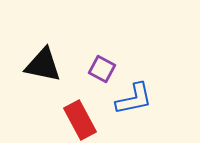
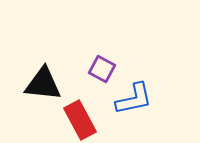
black triangle: moved 19 px down; rotated 6 degrees counterclockwise
